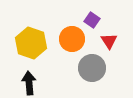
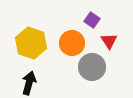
orange circle: moved 4 px down
gray circle: moved 1 px up
black arrow: rotated 20 degrees clockwise
